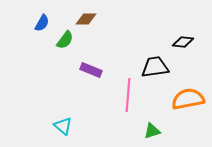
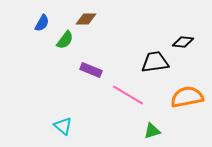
black trapezoid: moved 5 px up
pink line: rotated 64 degrees counterclockwise
orange semicircle: moved 1 px left, 2 px up
